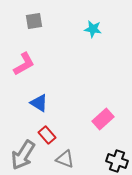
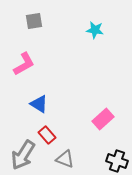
cyan star: moved 2 px right, 1 px down
blue triangle: moved 1 px down
